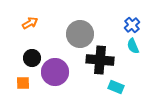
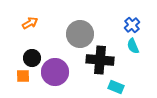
orange square: moved 7 px up
